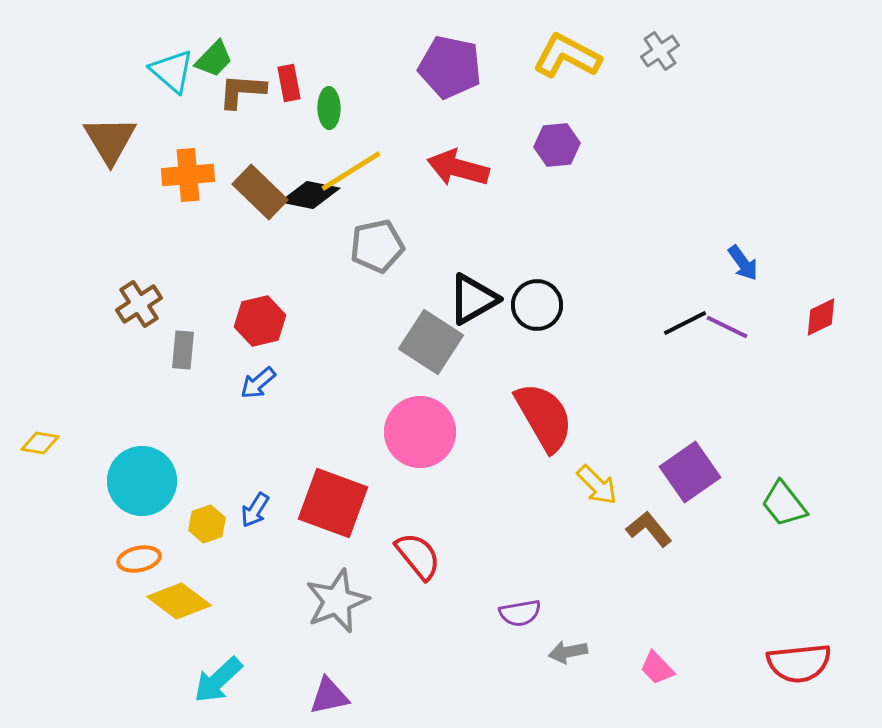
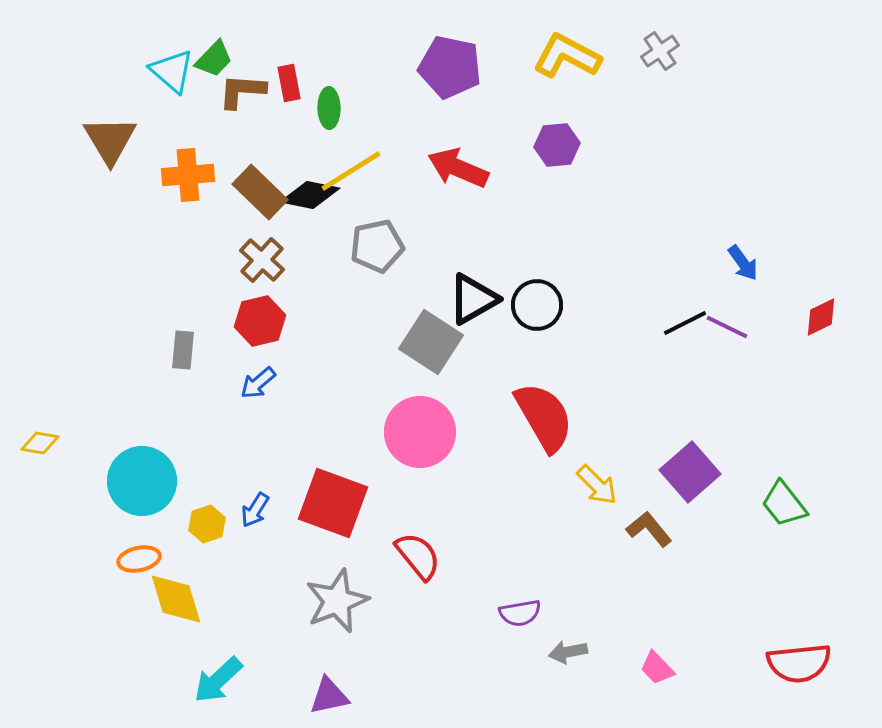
red arrow at (458, 168): rotated 8 degrees clockwise
brown cross at (139, 304): moved 123 px right, 44 px up; rotated 15 degrees counterclockwise
purple square at (690, 472): rotated 6 degrees counterclockwise
yellow diamond at (179, 601): moved 3 px left, 2 px up; rotated 36 degrees clockwise
